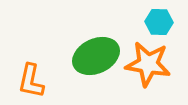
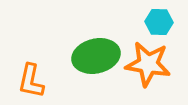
green ellipse: rotated 12 degrees clockwise
